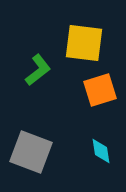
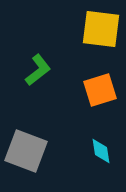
yellow square: moved 17 px right, 14 px up
gray square: moved 5 px left, 1 px up
